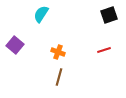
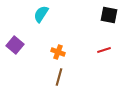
black square: rotated 30 degrees clockwise
